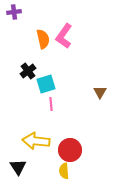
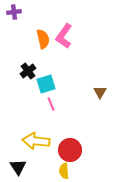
pink line: rotated 16 degrees counterclockwise
